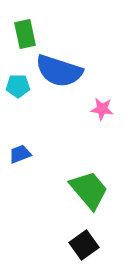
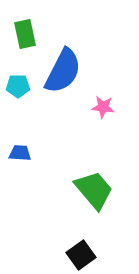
blue semicircle: moved 4 px right; rotated 81 degrees counterclockwise
pink star: moved 1 px right, 2 px up
blue trapezoid: moved 1 px up; rotated 25 degrees clockwise
green trapezoid: moved 5 px right
black square: moved 3 px left, 10 px down
